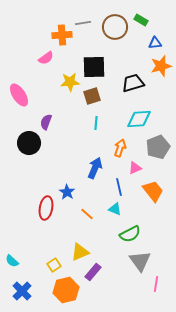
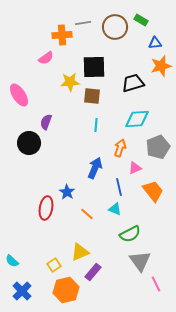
brown square: rotated 24 degrees clockwise
cyan diamond: moved 2 px left
cyan line: moved 2 px down
pink line: rotated 35 degrees counterclockwise
